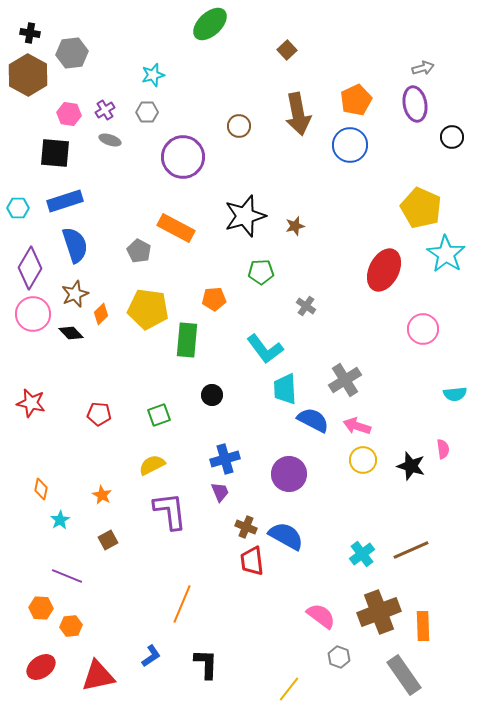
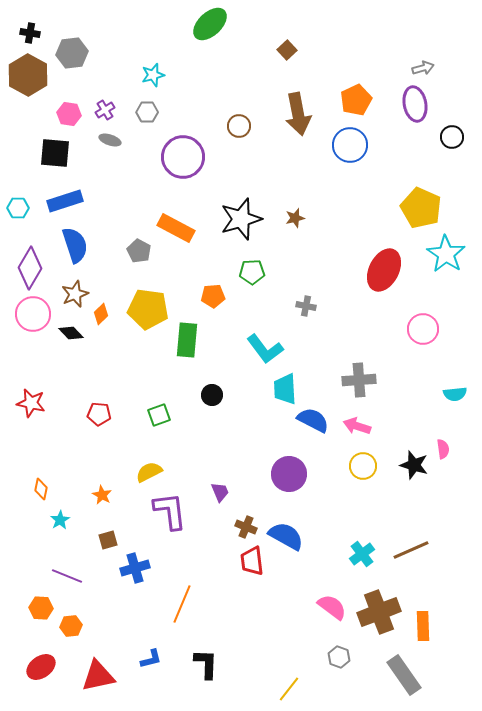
black star at (245, 216): moved 4 px left, 3 px down
brown star at (295, 226): moved 8 px up
green pentagon at (261, 272): moved 9 px left
orange pentagon at (214, 299): moved 1 px left, 3 px up
gray cross at (306, 306): rotated 24 degrees counterclockwise
gray cross at (345, 380): moved 14 px right; rotated 28 degrees clockwise
blue cross at (225, 459): moved 90 px left, 109 px down
yellow circle at (363, 460): moved 6 px down
yellow semicircle at (152, 465): moved 3 px left, 7 px down
black star at (411, 466): moved 3 px right, 1 px up
brown square at (108, 540): rotated 12 degrees clockwise
pink semicircle at (321, 616): moved 11 px right, 9 px up
blue L-shape at (151, 656): moved 3 px down; rotated 20 degrees clockwise
